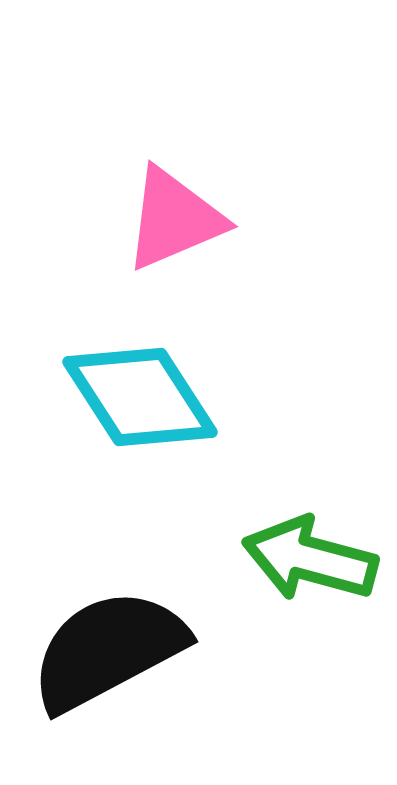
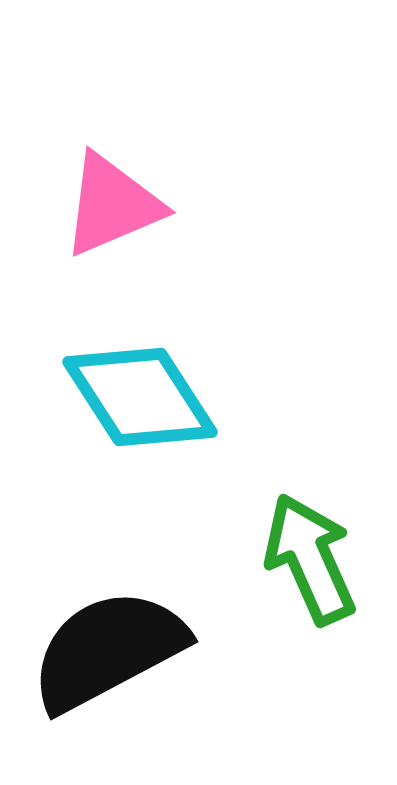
pink triangle: moved 62 px left, 14 px up
green arrow: rotated 51 degrees clockwise
